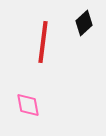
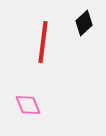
pink diamond: rotated 12 degrees counterclockwise
